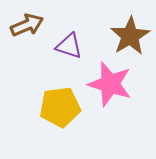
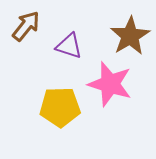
brown arrow: moved 1 px left, 1 px down; rotated 28 degrees counterclockwise
yellow pentagon: rotated 6 degrees clockwise
